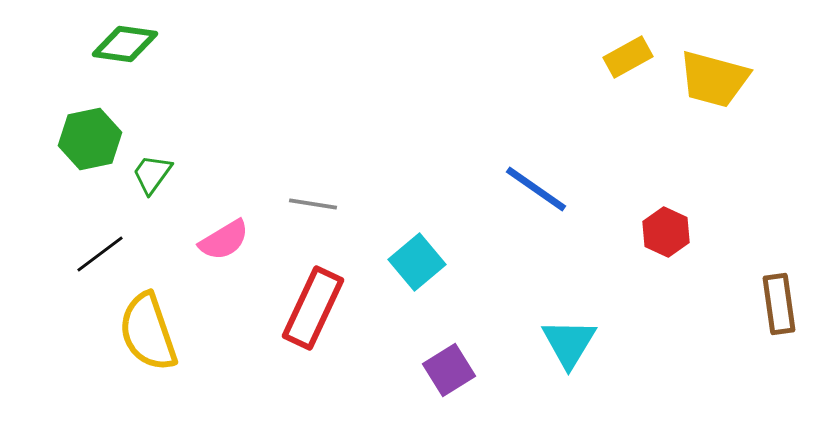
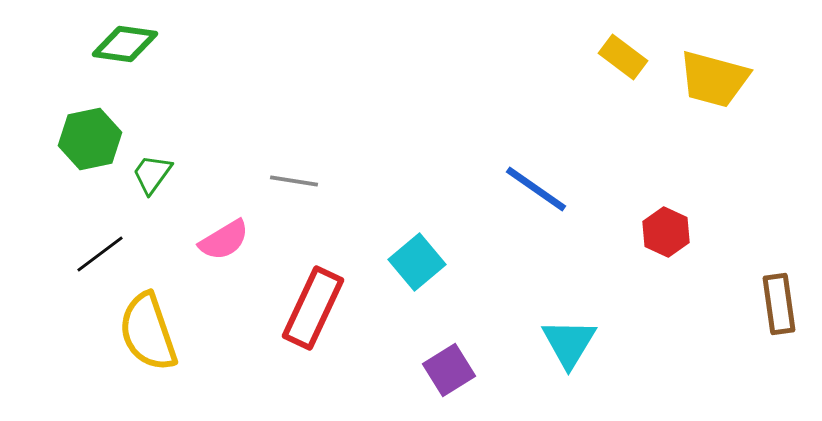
yellow rectangle: moved 5 px left; rotated 66 degrees clockwise
gray line: moved 19 px left, 23 px up
